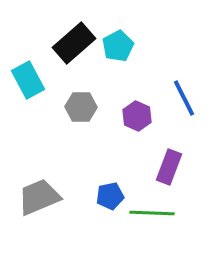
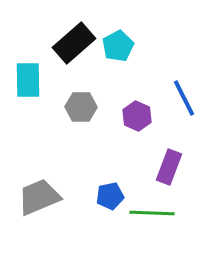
cyan rectangle: rotated 27 degrees clockwise
